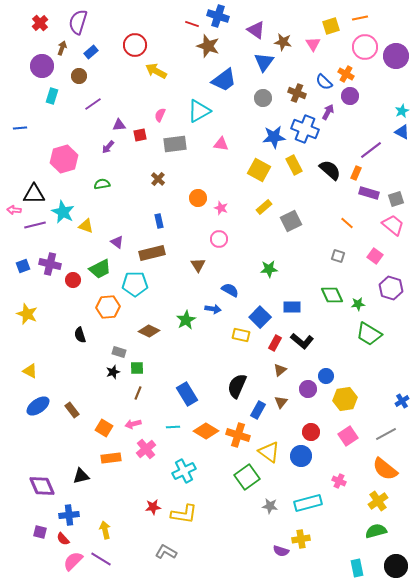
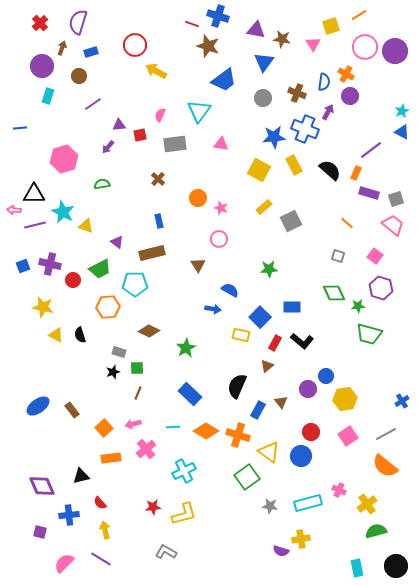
orange line at (360, 18): moved 1 px left, 3 px up; rotated 21 degrees counterclockwise
purple triangle at (256, 30): rotated 24 degrees counterclockwise
brown star at (283, 42): moved 1 px left, 3 px up
blue rectangle at (91, 52): rotated 24 degrees clockwise
purple circle at (396, 56): moved 1 px left, 5 px up
blue semicircle at (324, 82): rotated 126 degrees counterclockwise
cyan rectangle at (52, 96): moved 4 px left
cyan triangle at (199, 111): rotated 25 degrees counterclockwise
purple hexagon at (391, 288): moved 10 px left
green diamond at (332, 295): moved 2 px right, 2 px up
green star at (358, 304): moved 2 px down
yellow star at (27, 314): moved 16 px right, 7 px up; rotated 10 degrees counterclockwise
green star at (186, 320): moved 28 px down
green trapezoid at (369, 334): rotated 16 degrees counterclockwise
brown triangle at (280, 370): moved 13 px left, 4 px up
yellow triangle at (30, 371): moved 26 px right, 36 px up
blue rectangle at (187, 394): moved 3 px right; rotated 15 degrees counterclockwise
brown triangle at (281, 402): rotated 16 degrees counterclockwise
orange square at (104, 428): rotated 18 degrees clockwise
orange semicircle at (385, 469): moved 3 px up
pink cross at (339, 481): moved 9 px down
yellow cross at (378, 501): moved 11 px left, 3 px down
yellow L-shape at (184, 514): rotated 24 degrees counterclockwise
red semicircle at (63, 539): moved 37 px right, 36 px up
pink semicircle at (73, 561): moved 9 px left, 2 px down
